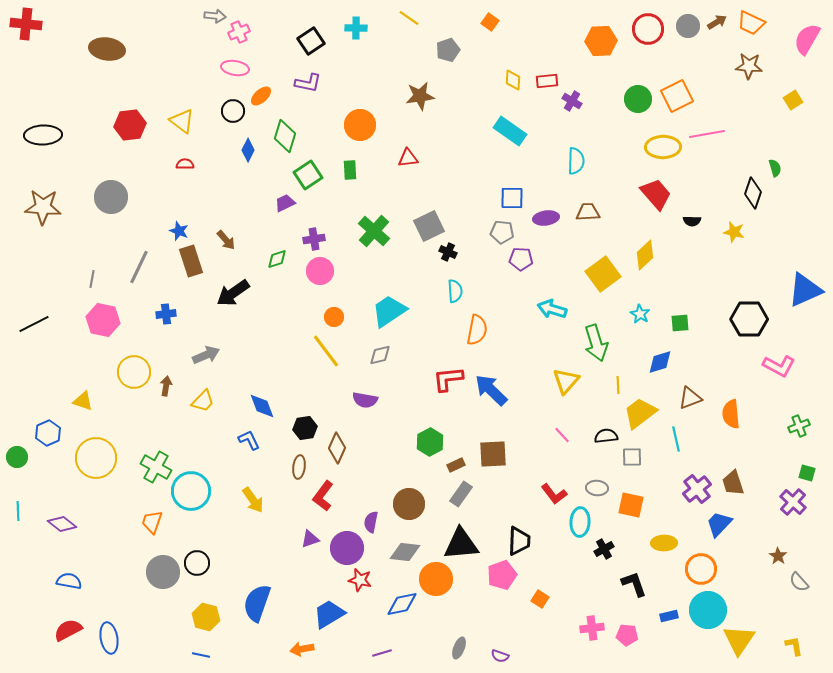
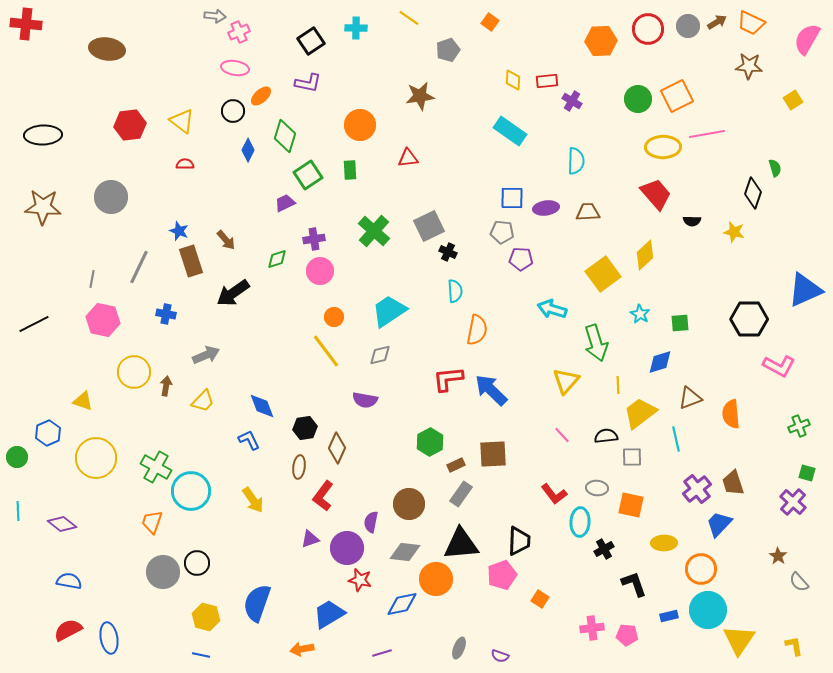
purple ellipse at (546, 218): moved 10 px up
blue cross at (166, 314): rotated 18 degrees clockwise
